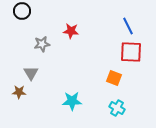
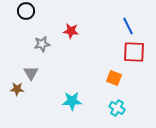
black circle: moved 4 px right
red square: moved 3 px right
brown star: moved 2 px left, 3 px up
